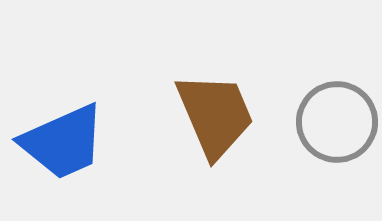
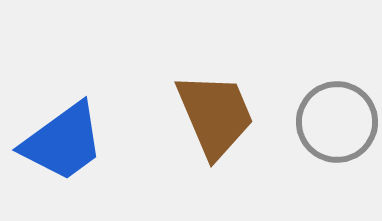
blue trapezoid: rotated 12 degrees counterclockwise
